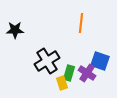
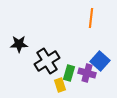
orange line: moved 10 px right, 5 px up
black star: moved 4 px right, 14 px down
blue square: rotated 24 degrees clockwise
purple cross: rotated 18 degrees counterclockwise
yellow rectangle: moved 2 px left, 2 px down
